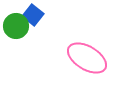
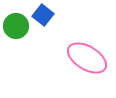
blue square: moved 10 px right
